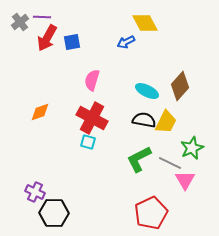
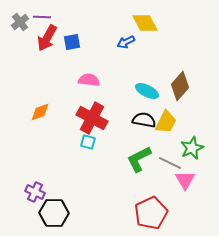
pink semicircle: moved 3 px left; rotated 80 degrees clockwise
